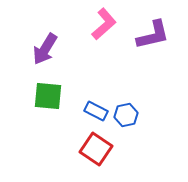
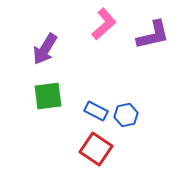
green square: rotated 12 degrees counterclockwise
